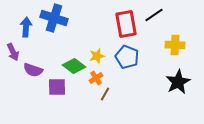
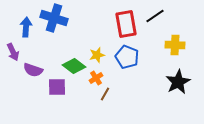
black line: moved 1 px right, 1 px down
yellow star: moved 1 px up
